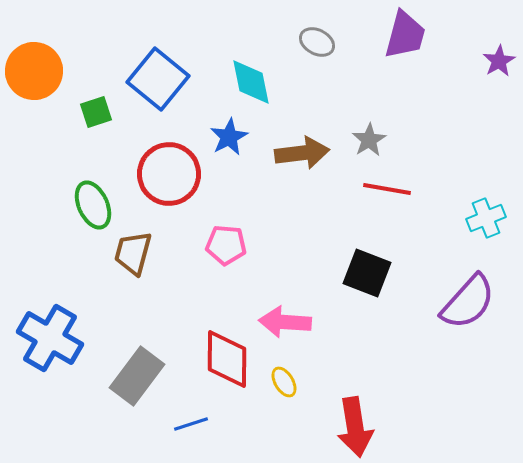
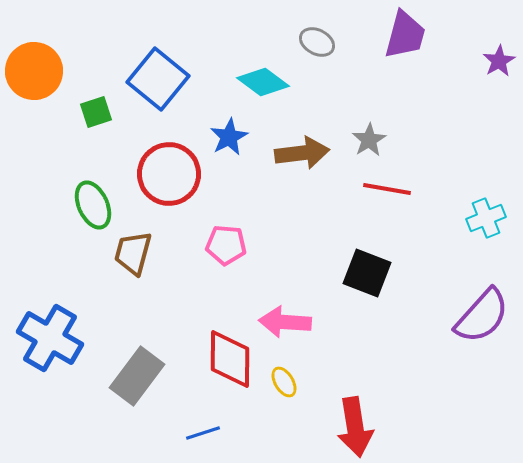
cyan diamond: moved 12 px right; rotated 42 degrees counterclockwise
purple semicircle: moved 14 px right, 14 px down
red diamond: moved 3 px right
blue line: moved 12 px right, 9 px down
